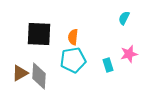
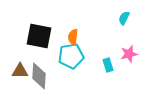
black square: moved 2 px down; rotated 8 degrees clockwise
cyan pentagon: moved 2 px left, 4 px up
brown triangle: moved 2 px up; rotated 30 degrees clockwise
